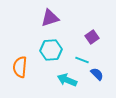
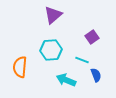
purple triangle: moved 3 px right, 3 px up; rotated 24 degrees counterclockwise
blue semicircle: moved 1 px left, 1 px down; rotated 24 degrees clockwise
cyan arrow: moved 1 px left
